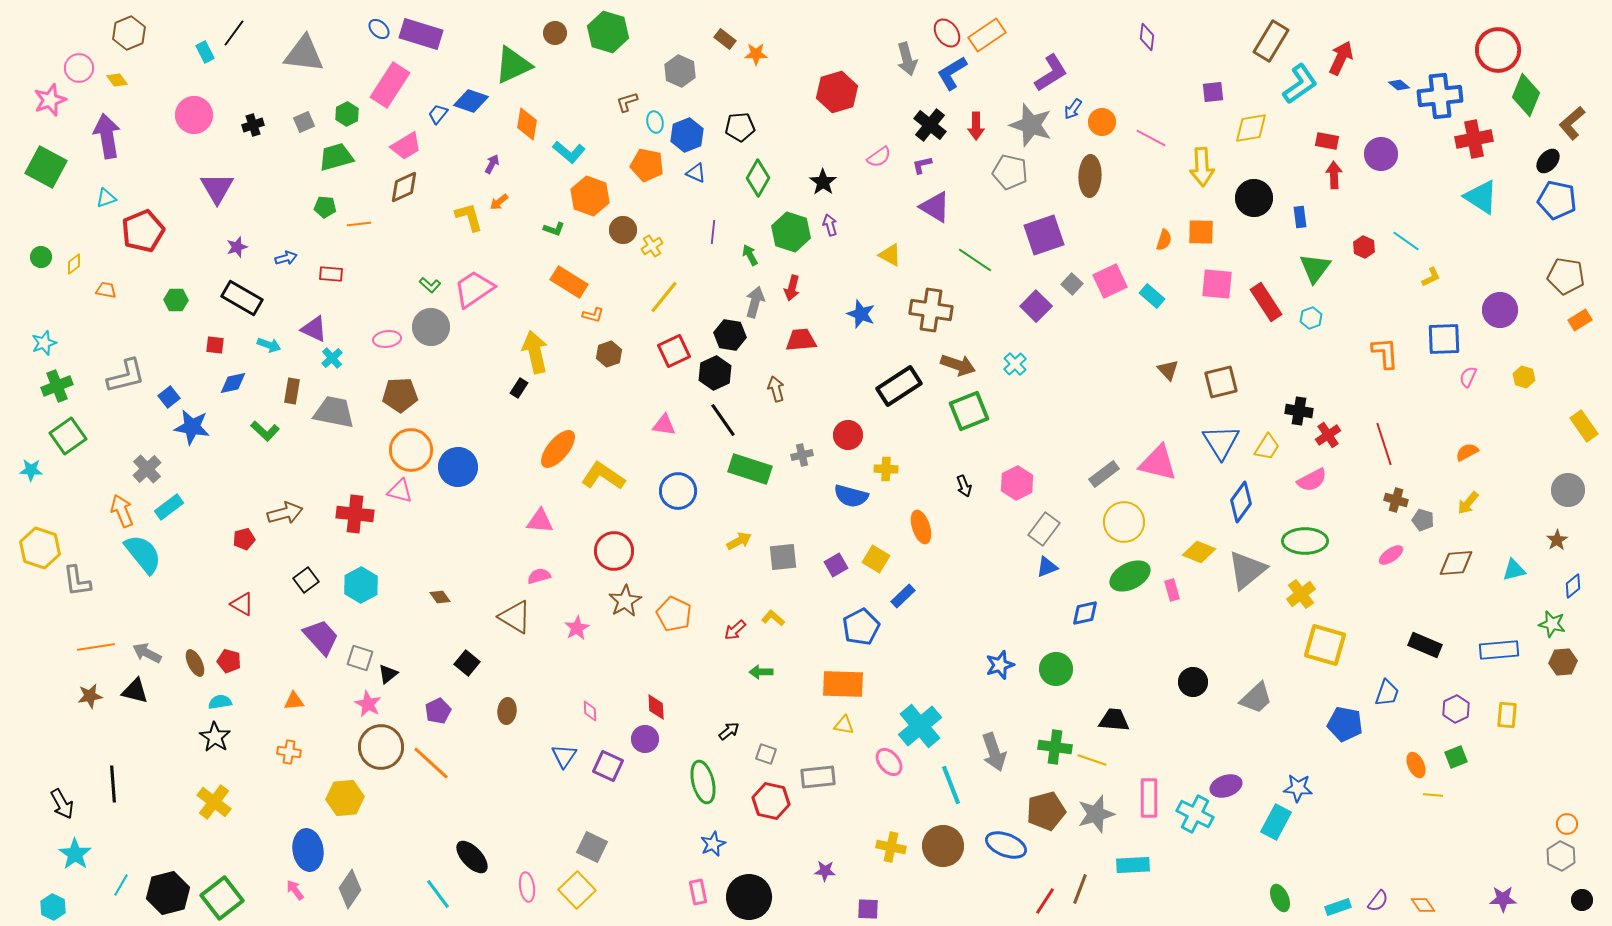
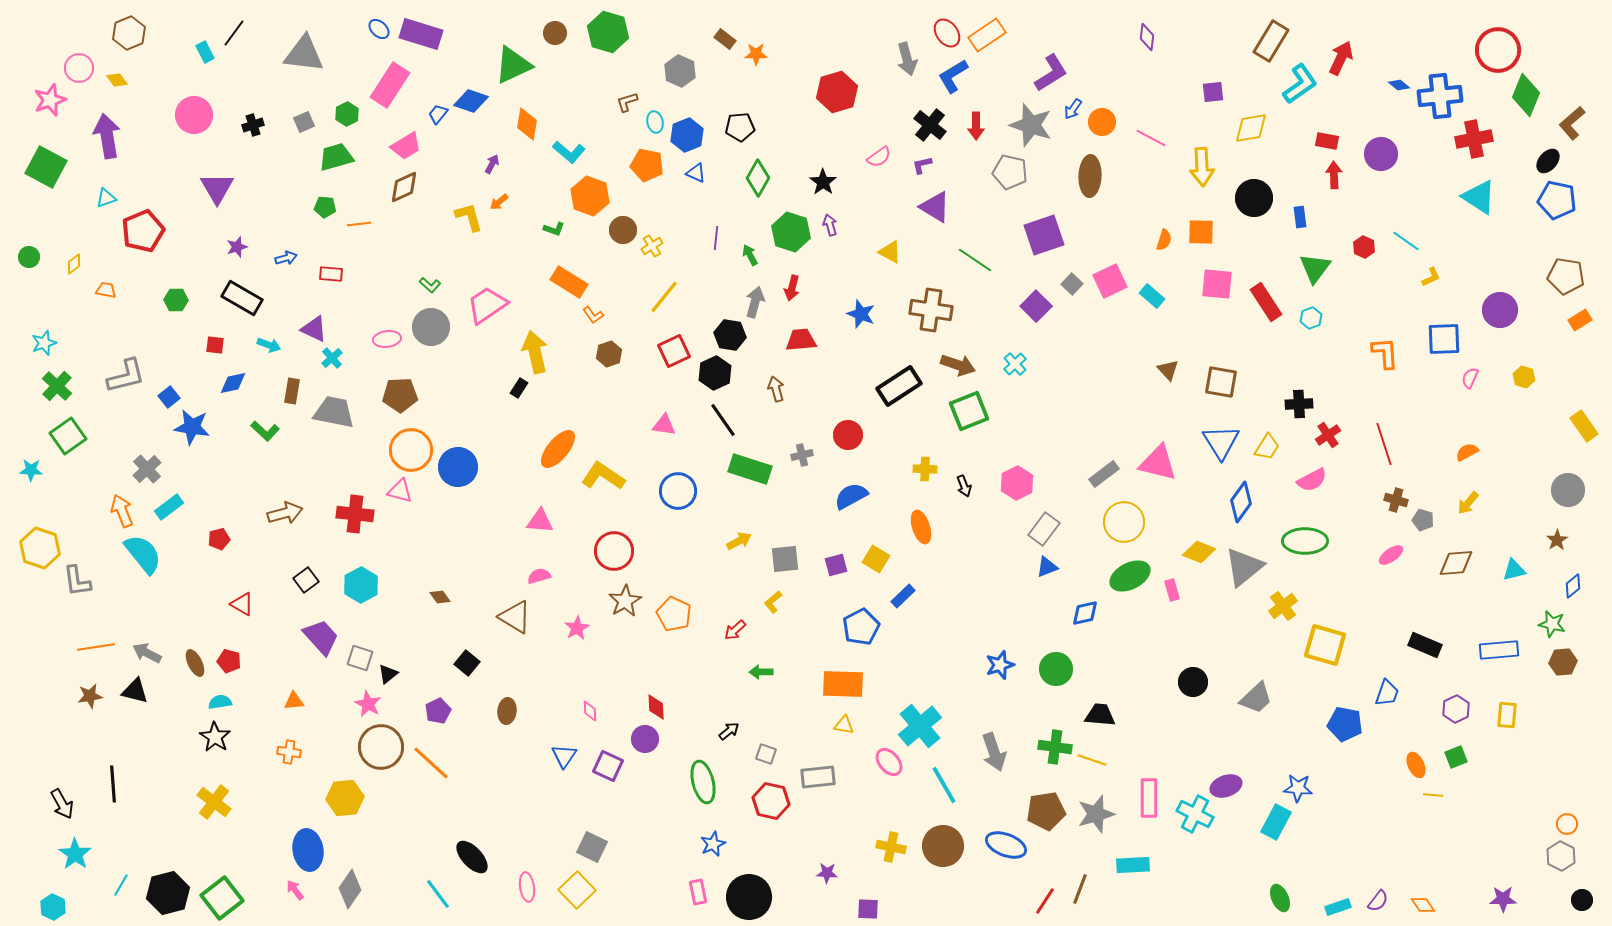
blue L-shape at (952, 73): moved 1 px right, 3 px down
cyan triangle at (1481, 197): moved 2 px left
purple line at (713, 232): moved 3 px right, 6 px down
yellow triangle at (890, 255): moved 3 px up
green circle at (41, 257): moved 12 px left
pink trapezoid at (474, 289): moved 13 px right, 16 px down
orange L-shape at (593, 315): rotated 40 degrees clockwise
pink semicircle at (1468, 377): moved 2 px right, 1 px down
brown square at (1221, 382): rotated 24 degrees clockwise
green cross at (57, 386): rotated 24 degrees counterclockwise
black cross at (1299, 411): moved 7 px up; rotated 12 degrees counterclockwise
yellow cross at (886, 469): moved 39 px right
blue semicircle at (851, 496): rotated 136 degrees clockwise
red pentagon at (244, 539): moved 25 px left
gray square at (783, 557): moved 2 px right, 2 px down
purple square at (836, 565): rotated 15 degrees clockwise
gray triangle at (1247, 570): moved 3 px left, 3 px up
yellow cross at (1301, 594): moved 18 px left, 12 px down
yellow L-shape at (773, 618): moved 16 px up; rotated 80 degrees counterclockwise
black trapezoid at (1114, 720): moved 14 px left, 5 px up
cyan line at (951, 785): moved 7 px left; rotated 9 degrees counterclockwise
brown pentagon at (1046, 811): rotated 6 degrees clockwise
purple star at (825, 871): moved 2 px right, 2 px down
